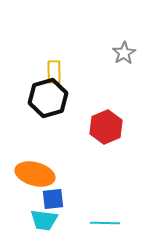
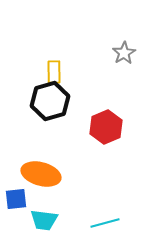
black hexagon: moved 2 px right, 3 px down
orange ellipse: moved 6 px right
blue square: moved 37 px left
cyan line: rotated 16 degrees counterclockwise
